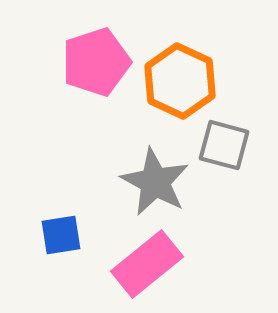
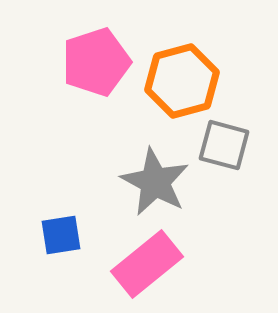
orange hexagon: moved 2 px right; rotated 20 degrees clockwise
